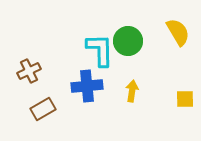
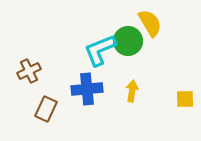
yellow semicircle: moved 28 px left, 9 px up
cyan L-shape: rotated 111 degrees counterclockwise
blue cross: moved 3 px down
brown rectangle: moved 3 px right; rotated 35 degrees counterclockwise
